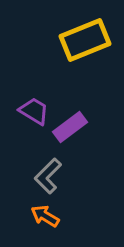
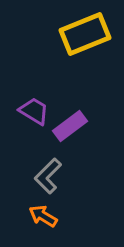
yellow rectangle: moved 6 px up
purple rectangle: moved 1 px up
orange arrow: moved 2 px left
